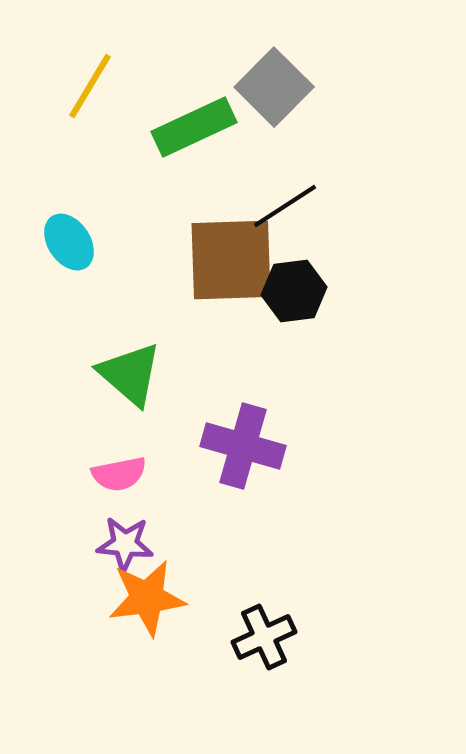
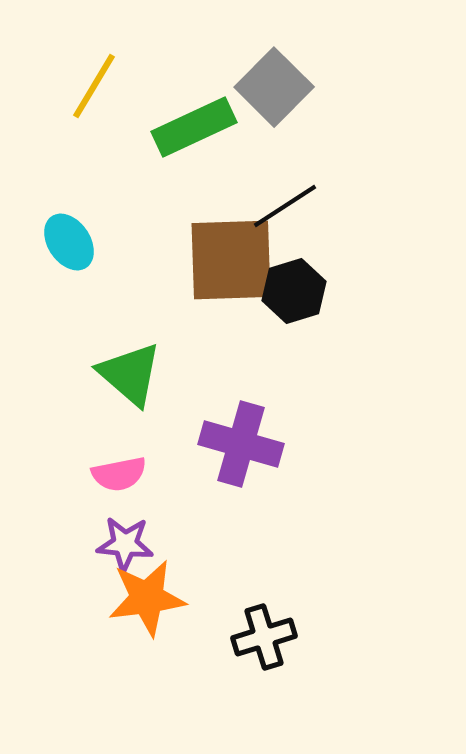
yellow line: moved 4 px right
black hexagon: rotated 10 degrees counterclockwise
purple cross: moved 2 px left, 2 px up
black cross: rotated 8 degrees clockwise
